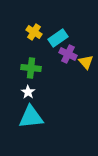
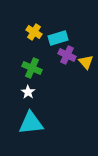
cyan rectangle: rotated 18 degrees clockwise
purple cross: moved 1 px left, 1 px down
green cross: moved 1 px right; rotated 18 degrees clockwise
cyan triangle: moved 6 px down
